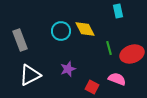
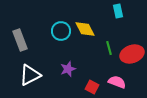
pink semicircle: moved 3 px down
